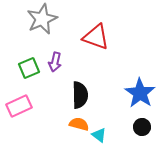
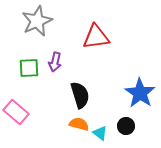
gray star: moved 5 px left, 2 px down
red triangle: rotated 28 degrees counterclockwise
green square: rotated 20 degrees clockwise
black semicircle: rotated 16 degrees counterclockwise
pink rectangle: moved 3 px left, 6 px down; rotated 65 degrees clockwise
black circle: moved 16 px left, 1 px up
cyan triangle: moved 1 px right, 2 px up
